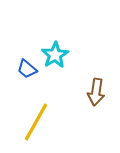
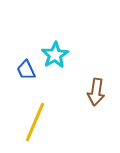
blue trapezoid: moved 1 px left, 1 px down; rotated 25 degrees clockwise
yellow line: moved 1 px left; rotated 6 degrees counterclockwise
